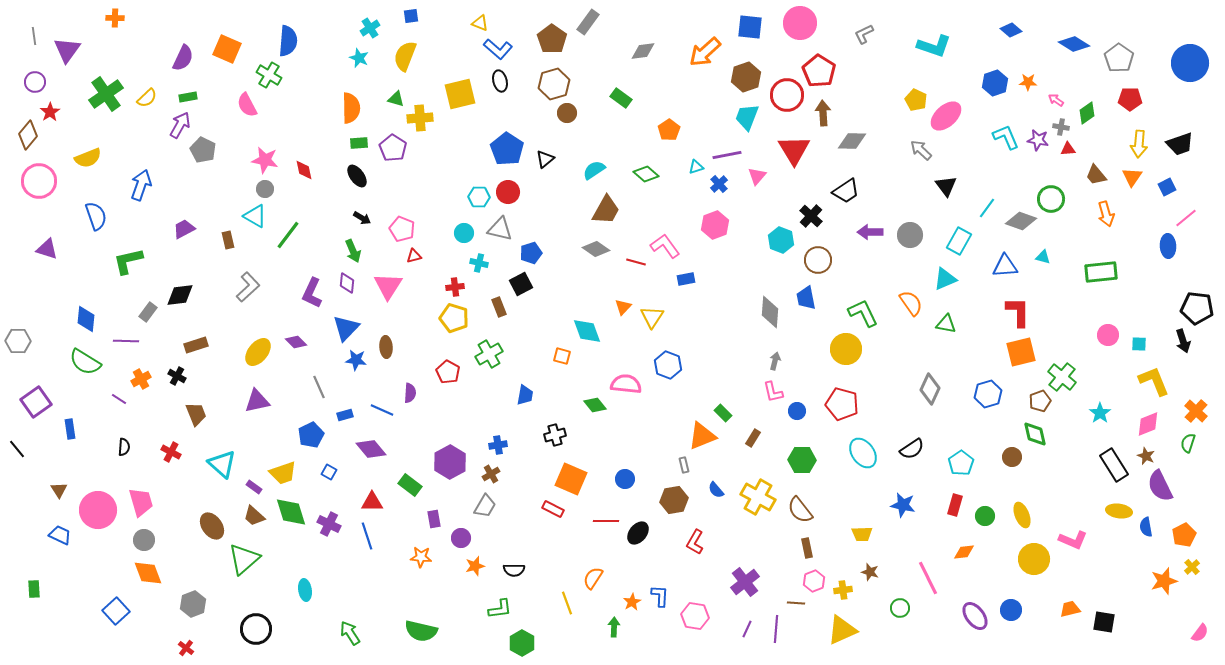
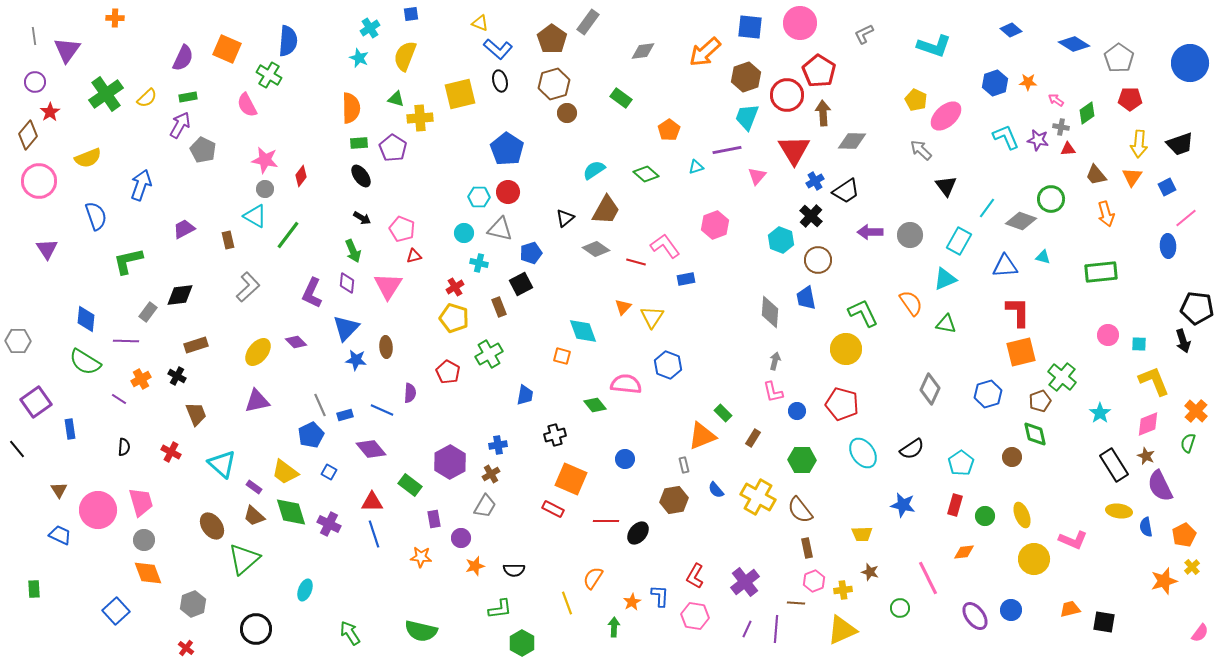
blue square at (411, 16): moved 2 px up
purple line at (727, 155): moved 5 px up
black triangle at (545, 159): moved 20 px right, 59 px down
red diamond at (304, 170): moved 3 px left, 6 px down; rotated 50 degrees clockwise
black ellipse at (357, 176): moved 4 px right
blue cross at (719, 184): moved 96 px right, 3 px up; rotated 12 degrees clockwise
purple triangle at (47, 249): rotated 40 degrees clockwise
red cross at (455, 287): rotated 24 degrees counterclockwise
cyan diamond at (587, 331): moved 4 px left
gray line at (319, 387): moved 1 px right, 18 px down
yellow trapezoid at (283, 473): moved 2 px right, 1 px up; rotated 56 degrees clockwise
blue circle at (625, 479): moved 20 px up
blue line at (367, 536): moved 7 px right, 2 px up
red L-shape at (695, 542): moved 34 px down
cyan ellipse at (305, 590): rotated 30 degrees clockwise
